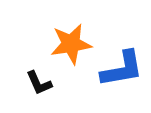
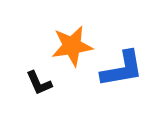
orange star: moved 1 px right, 2 px down
